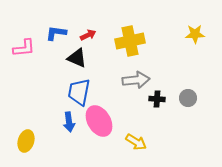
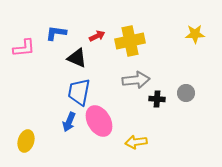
red arrow: moved 9 px right, 1 px down
gray circle: moved 2 px left, 5 px up
blue arrow: rotated 30 degrees clockwise
yellow arrow: rotated 140 degrees clockwise
